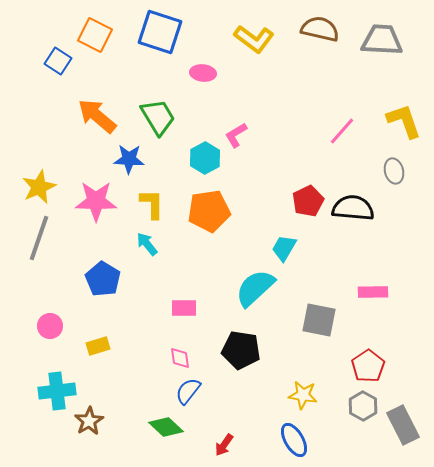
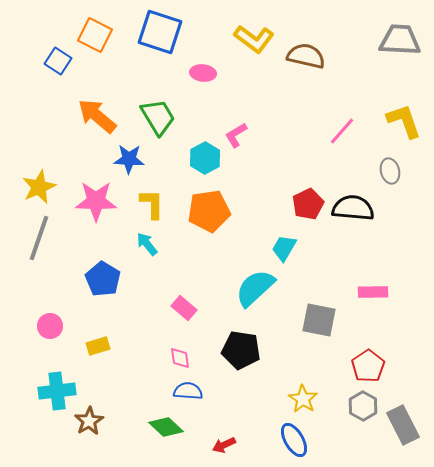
brown semicircle at (320, 29): moved 14 px left, 27 px down
gray trapezoid at (382, 40): moved 18 px right
gray ellipse at (394, 171): moved 4 px left
red pentagon at (308, 201): moved 3 px down
pink rectangle at (184, 308): rotated 40 degrees clockwise
blue semicircle at (188, 391): rotated 56 degrees clockwise
yellow star at (303, 395): moved 4 px down; rotated 24 degrees clockwise
red arrow at (224, 445): rotated 30 degrees clockwise
